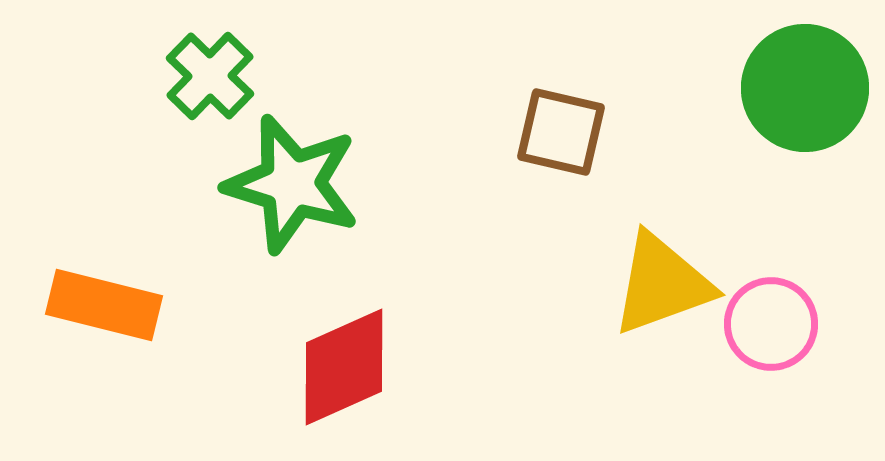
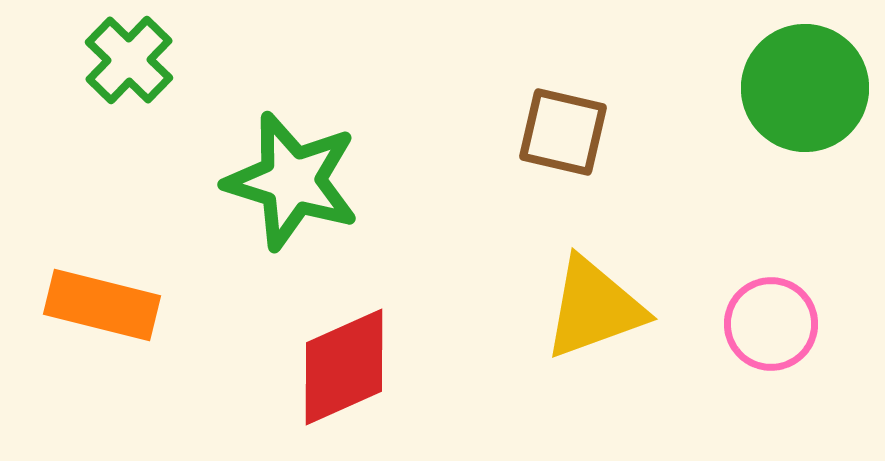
green cross: moved 81 px left, 16 px up
brown square: moved 2 px right
green star: moved 3 px up
yellow triangle: moved 68 px left, 24 px down
orange rectangle: moved 2 px left
